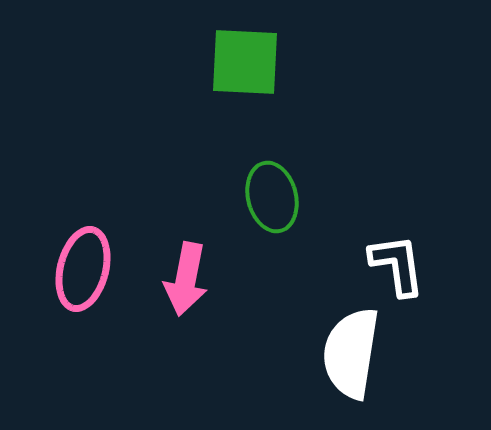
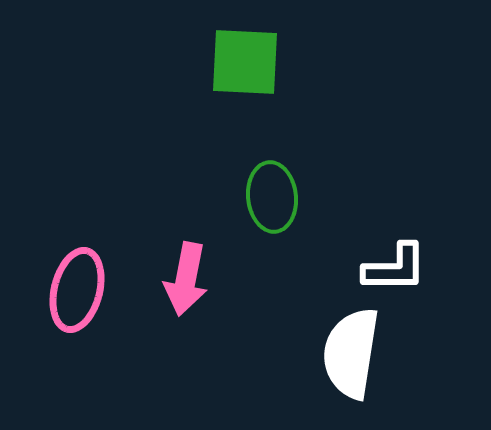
green ellipse: rotated 8 degrees clockwise
white L-shape: moved 2 px left, 3 px down; rotated 98 degrees clockwise
pink ellipse: moved 6 px left, 21 px down
